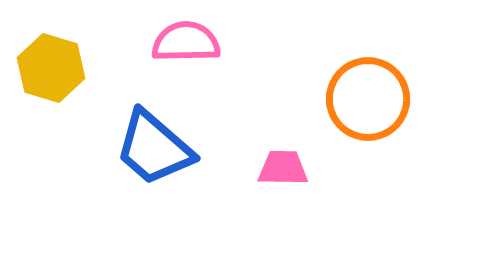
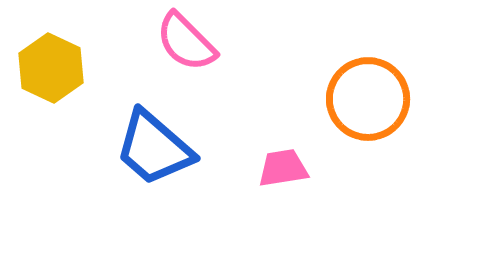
pink semicircle: rotated 134 degrees counterclockwise
yellow hexagon: rotated 8 degrees clockwise
pink trapezoid: rotated 10 degrees counterclockwise
